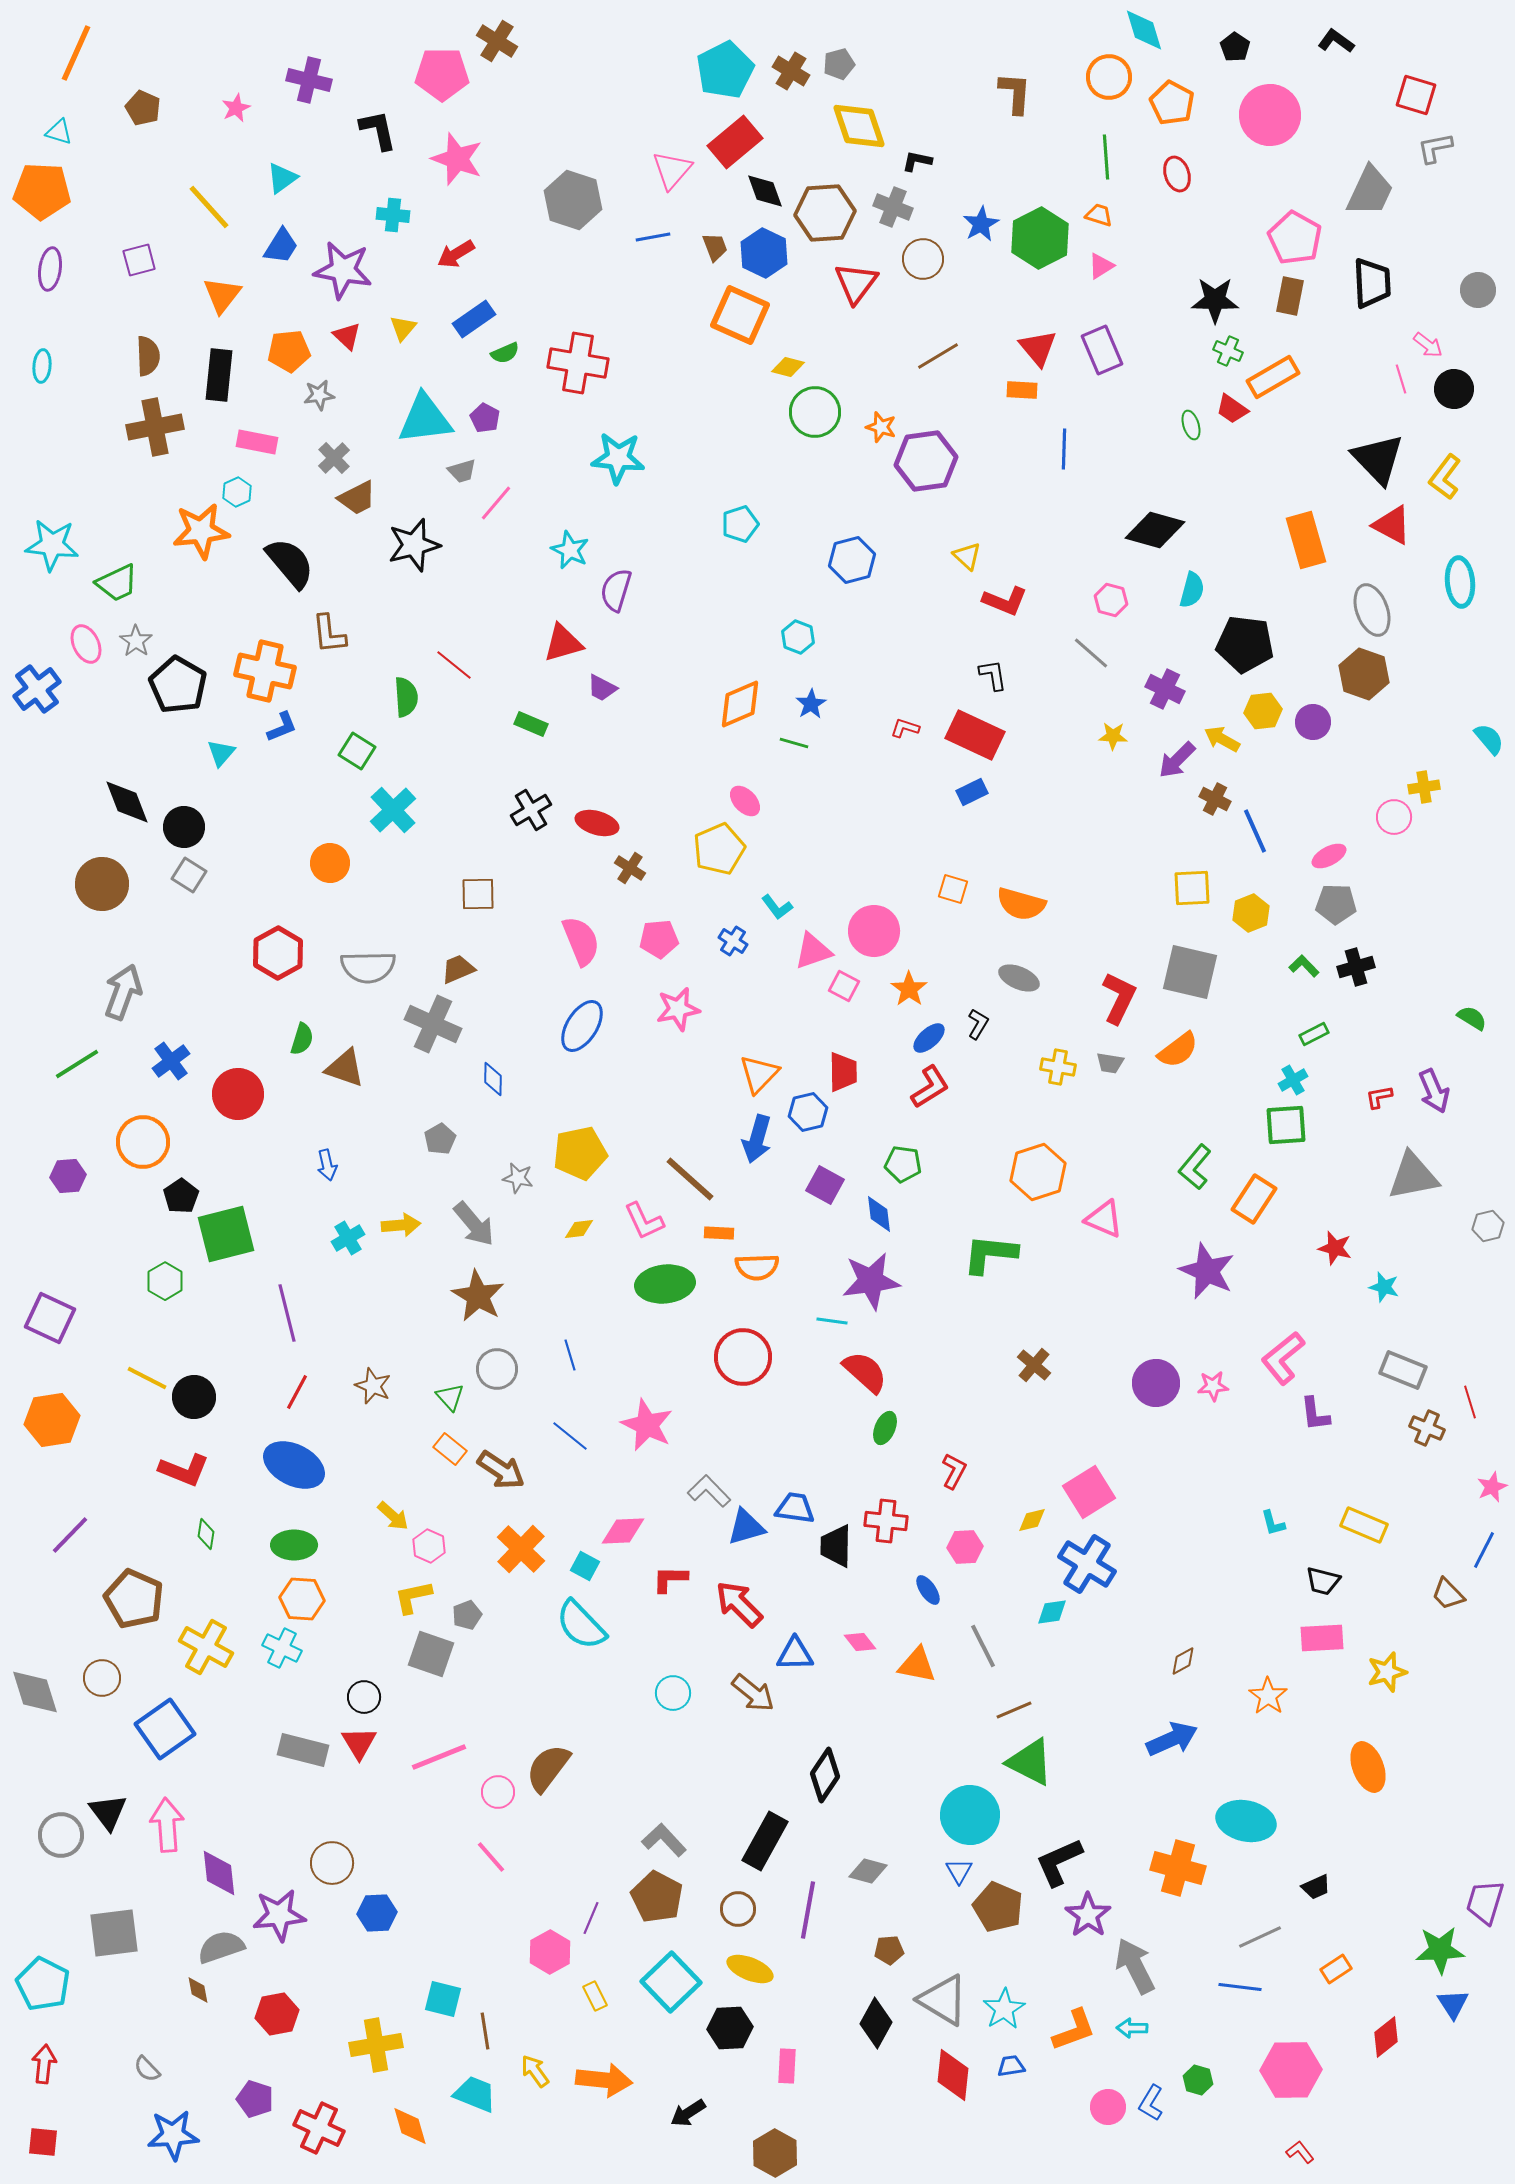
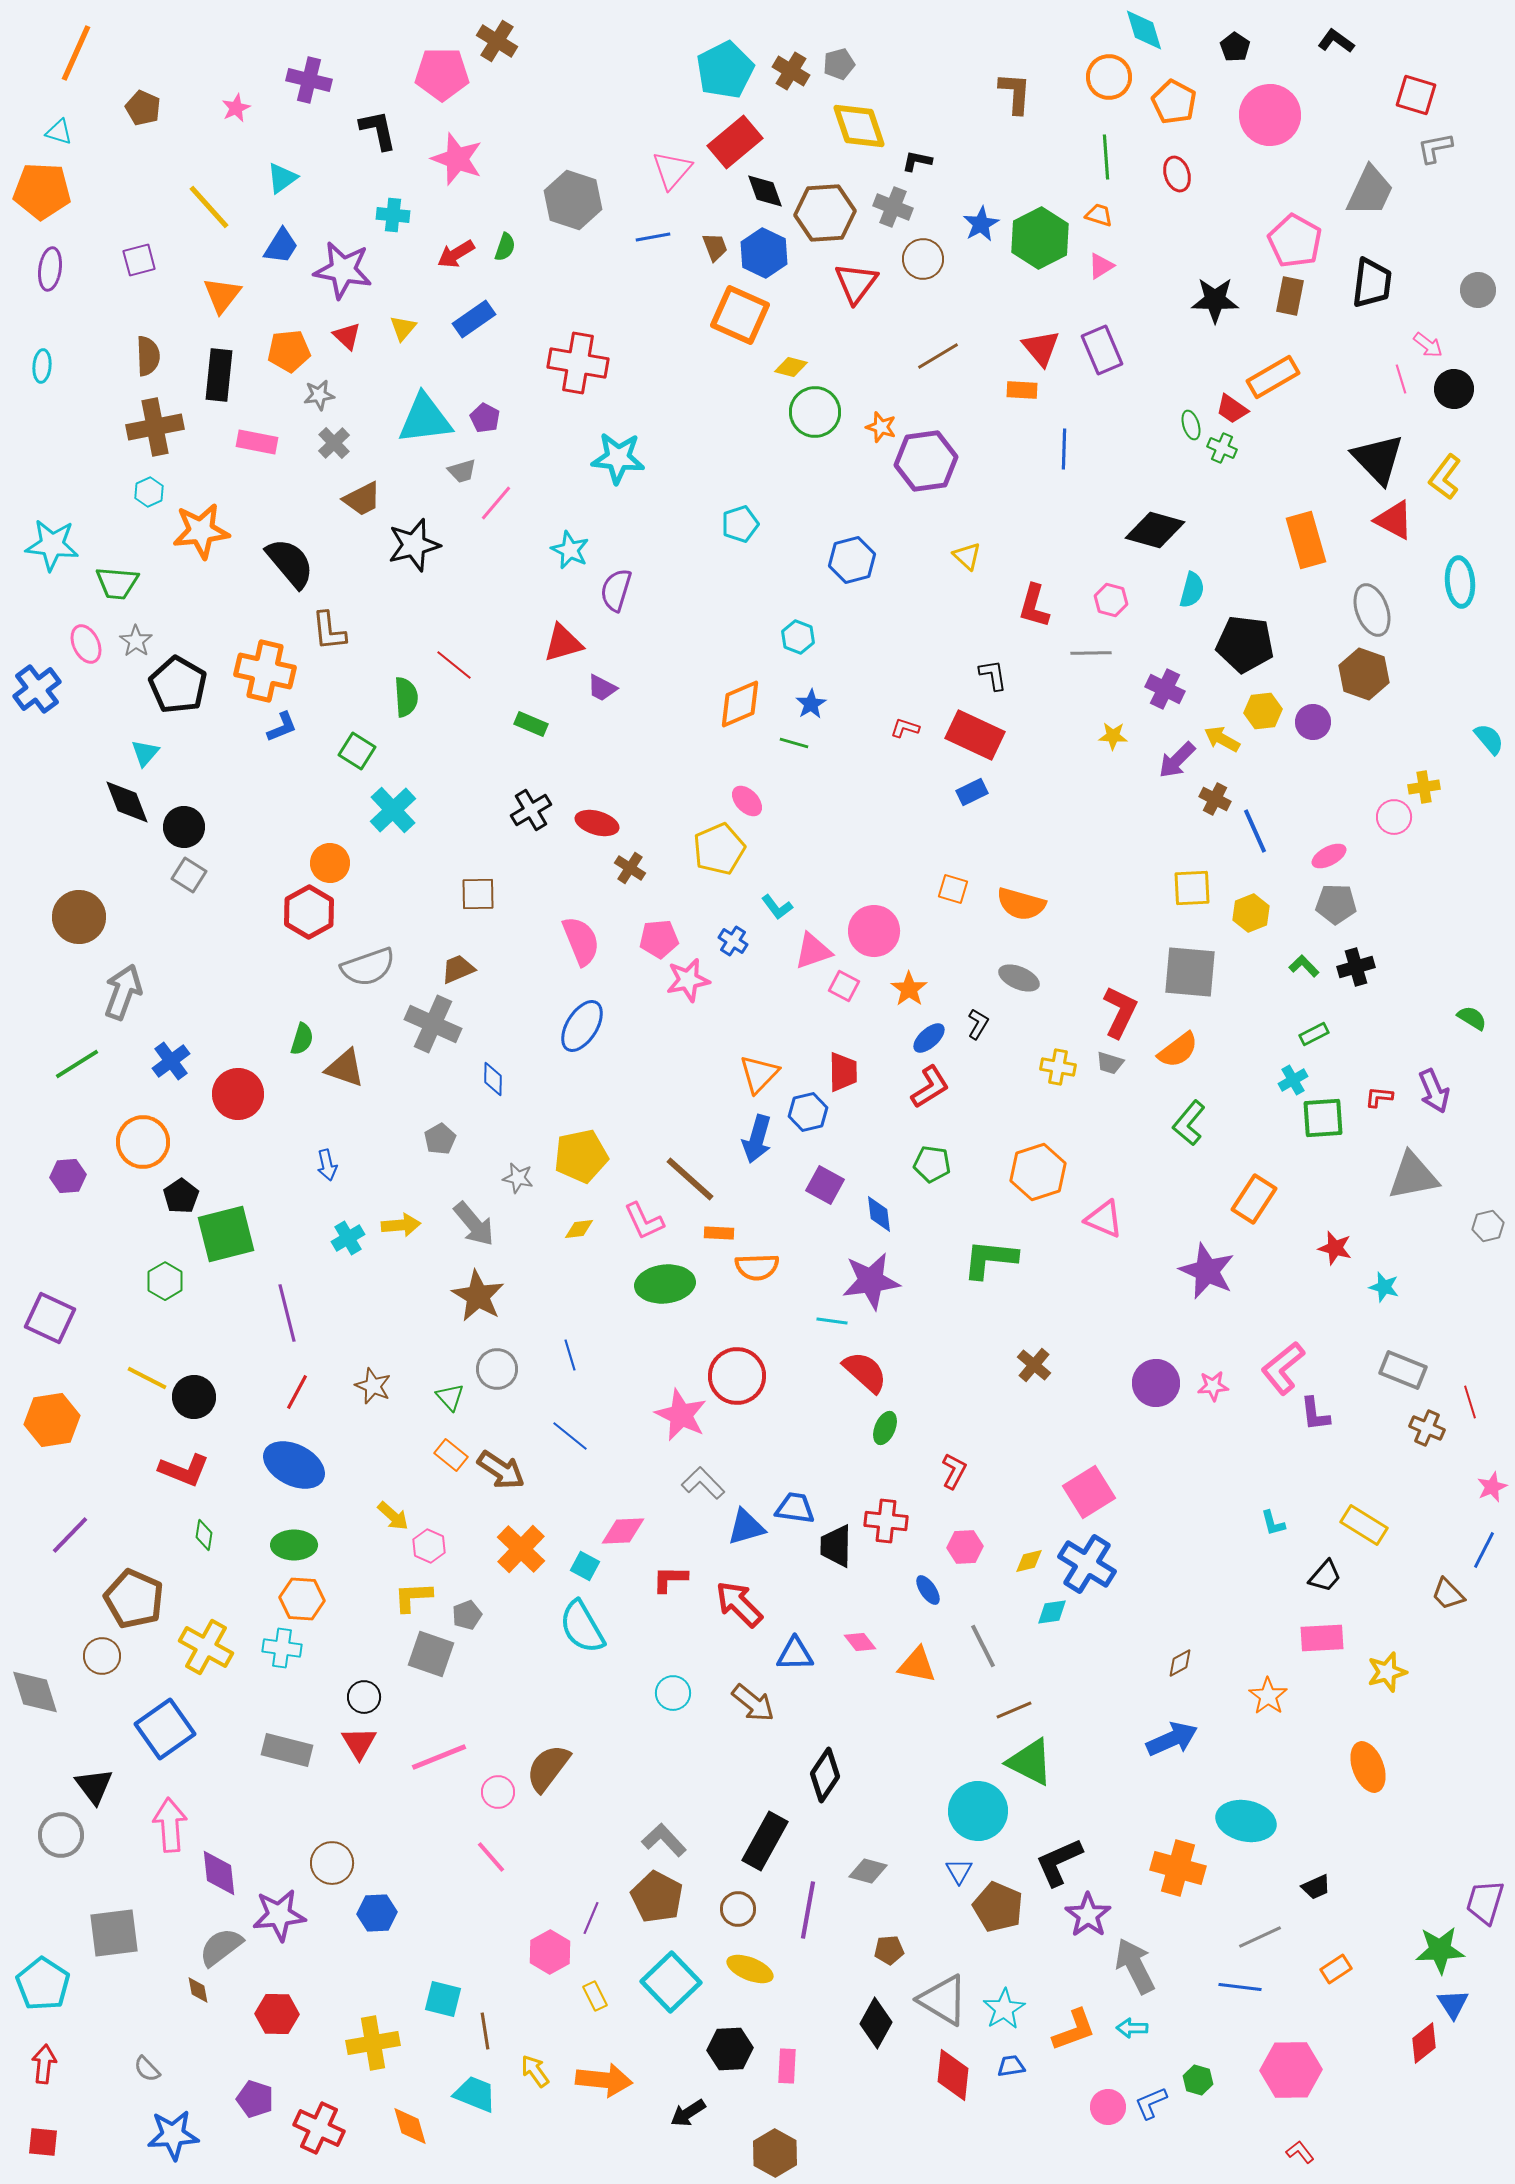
orange pentagon at (1172, 103): moved 2 px right, 1 px up
pink pentagon at (1295, 238): moved 3 px down
black trapezoid at (1372, 283): rotated 10 degrees clockwise
red triangle at (1038, 348): moved 3 px right
green cross at (1228, 351): moved 6 px left, 97 px down
green semicircle at (505, 353): moved 106 px up; rotated 48 degrees counterclockwise
yellow diamond at (788, 367): moved 3 px right
gray cross at (334, 458): moved 15 px up
cyan hexagon at (237, 492): moved 88 px left
brown trapezoid at (357, 498): moved 5 px right, 1 px down
red triangle at (1392, 525): moved 2 px right, 5 px up
green trapezoid at (117, 583): rotated 30 degrees clockwise
red L-shape at (1005, 601): moved 29 px right, 5 px down; rotated 84 degrees clockwise
brown L-shape at (329, 634): moved 3 px up
gray line at (1091, 653): rotated 42 degrees counterclockwise
cyan triangle at (221, 753): moved 76 px left
pink ellipse at (745, 801): moved 2 px right
brown circle at (102, 884): moved 23 px left, 33 px down
red hexagon at (278, 953): moved 31 px right, 41 px up
gray semicircle at (368, 967): rotated 18 degrees counterclockwise
gray square at (1190, 972): rotated 8 degrees counterclockwise
red L-shape at (1119, 998): moved 1 px right, 14 px down
pink star at (678, 1009): moved 10 px right, 29 px up
gray trapezoid at (1110, 1063): rotated 8 degrees clockwise
red L-shape at (1379, 1097): rotated 16 degrees clockwise
green square at (1286, 1125): moved 37 px right, 7 px up
yellow pentagon at (580, 1153): moved 1 px right, 3 px down
green pentagon at (903, 1164): moved 29 px right
green L-shape at (1195, 1167): moved 6 px left, 44 px up
green L-shape at (990, 1254): moved 5 px down
red circle at (743, 1357): moved 6 px left, 19 px down
pink L-shape at (1283, 1358): moved 10 px down
pink star at (647, 1425): moved 34 px right, 10 px up
orange rectangle at (450, 1449): moved 1 px right, 6 px down
gray L-shape at (709, 1491): moved 6 px left, 8 px up
yellow diamond at (1032, 1520): moved 3 px left, 41 px down
yellow rectangle at (1364, 1525): rotated 9 degrees clockwise
green diamond at (206, 1534): moved 2 px left, 1 px down
black trapezoid at (1323, 1581): moved 2 px right, 5 px up; rotated 63 degrees counterclockwise
yellow L-shape at (413, 1597): rotated 9 degrees clockwise
cyan semicircle at (581, 1625): moved 1 px right, 2 px down; rotated 14 degrees clockwise
cyan cross at (282, 1648): rotated 18 degrees counterclockwise
brown diamond at (1183, 1661): moved 3 px left, 2 px down
brown circle at (102, 1678): moved 22 px up
brown arrow at (753, 1693): moved 10 px down
gray rectangle at (303, 1750): moved 16 px left
black triangle at (108, 1812): moved 14 px left, 26 px up
cyan circle at (970, 1815): moved 8 px right, 4 px up
pink arrow at (167, 1825): moved 3 px right
gray semicircle at (221, 1947): rotated 18 degrees counterclockwise
cyan pentagon at (43, 1984): rotated 6 degrees clockwise
red hexagon at (277, 2014): rotated 12 degrees clockwise
black hexagon at (730, 2028): moved 21 px down
red diamond at (1386, 2037): moved 38 px right, 6 px down
yellow cross at (376, 2045): moved 3 px left, 2 px up
blue L-shape at (1151, 2103): rotated 36 degrees clockwise
